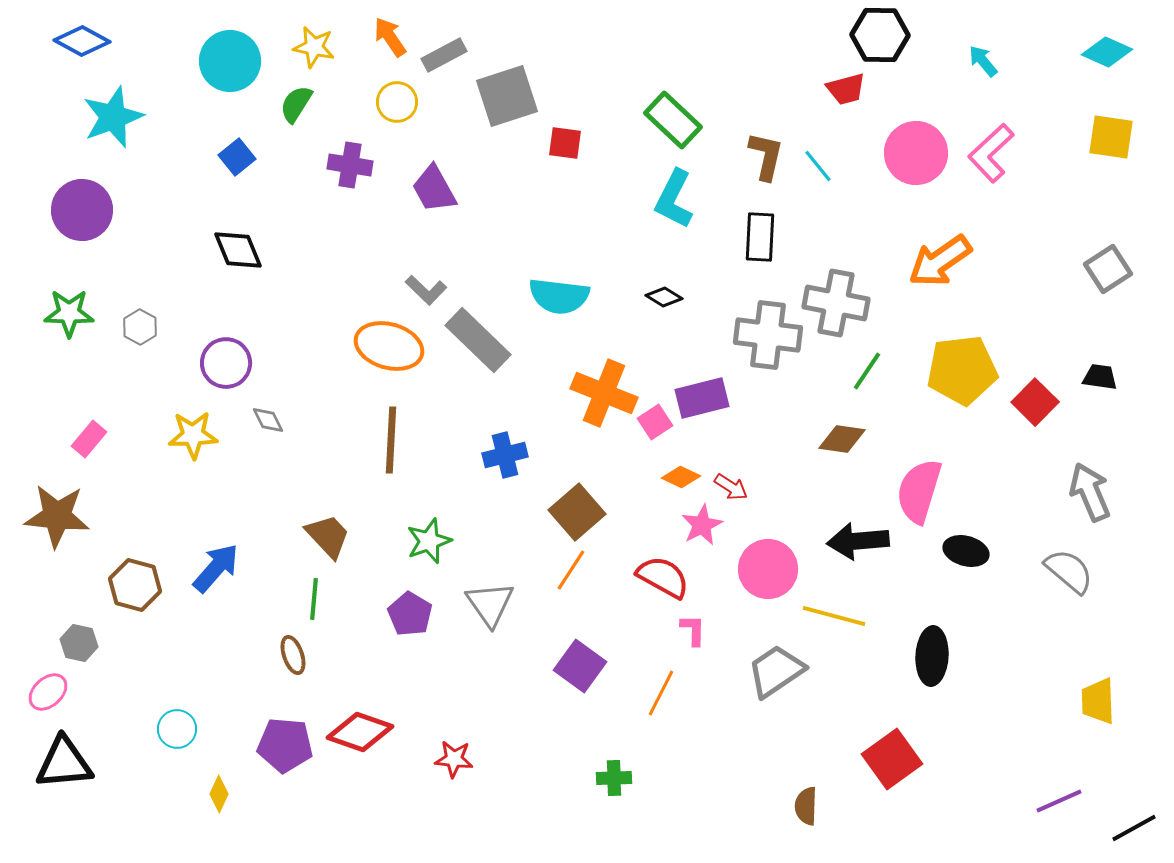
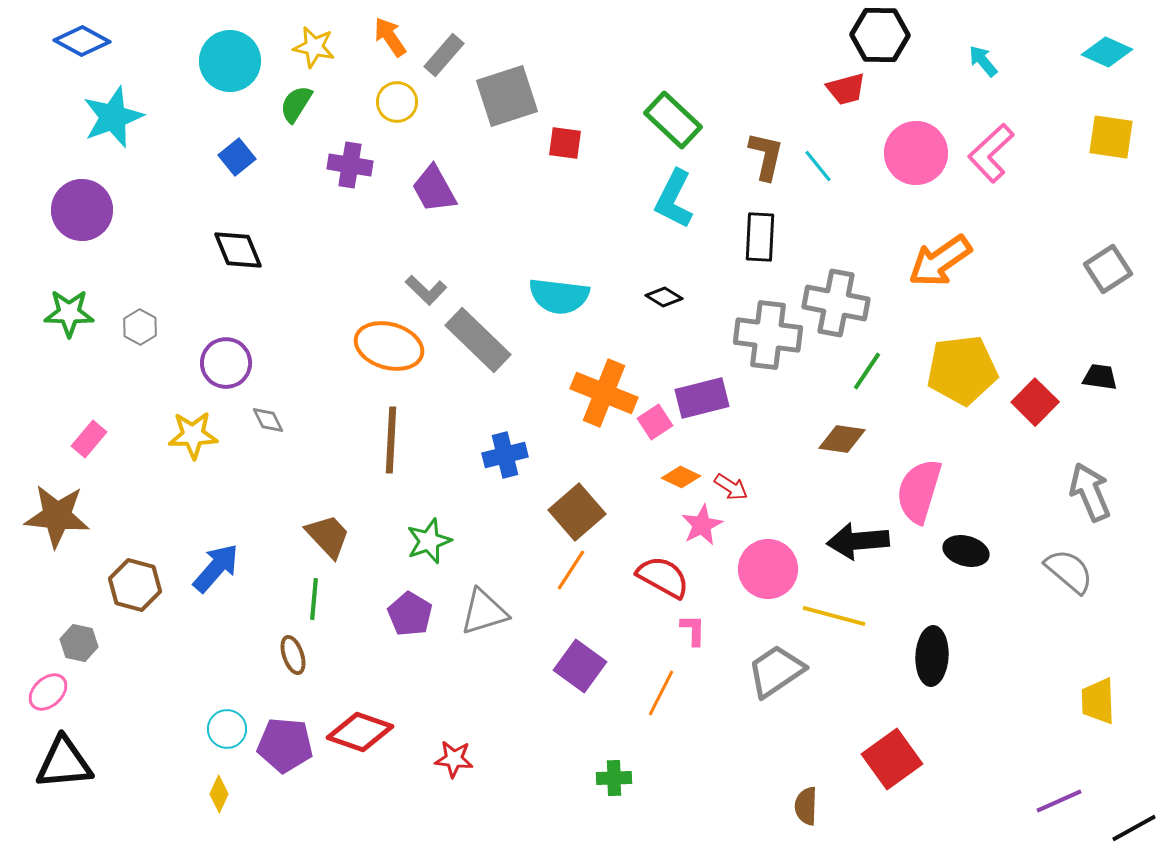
gray rectangle at (444, 55): rotated 21 degrees counterclockwise
gray triangle at (490, 604): moved 6 px left, 8 px down; rotated 48 degrees clockwise
cyan circle at (177, 729): moved 50 px right
